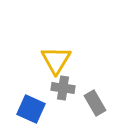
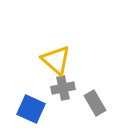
yellow triangle: rotated 20 degrees counterclockwise
gray cross: rotated 20 degrees counterclockwise
